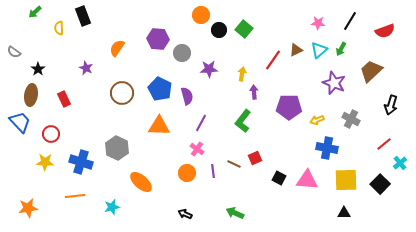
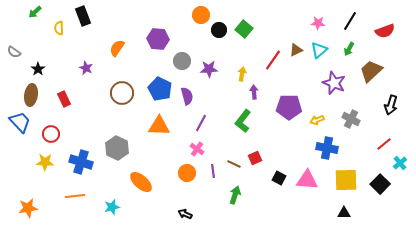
green arrow at (341, 49): moved 8 px right
gray circle at (182, 53): moved 8 px down
green arrow at (235, 213): moved 18 px up; rotated 84 degrees clockwise
